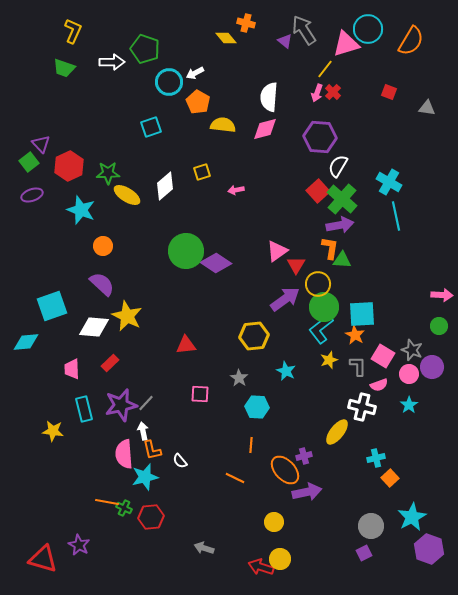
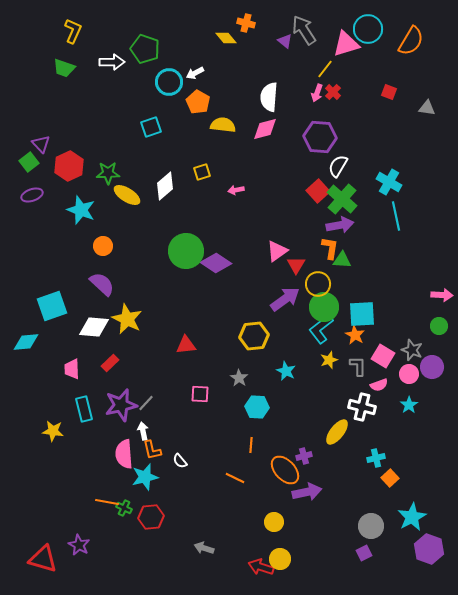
yellow star at (127, 316): moved 3 px down
